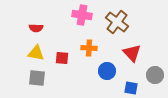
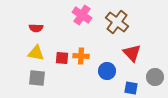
pink cross: rotated 24 degrees clockwise
orange cross: moved 8 px left, 8 px down
gray circle: moved 2 px down
